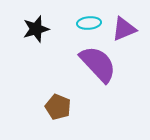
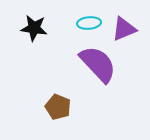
black star: moved 2 px left, 1 px up; rotated 24 degrees clockwise
